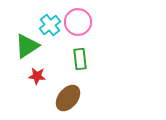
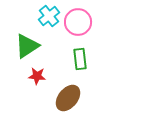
cyan cross: moved 1 px left, 9 px up
